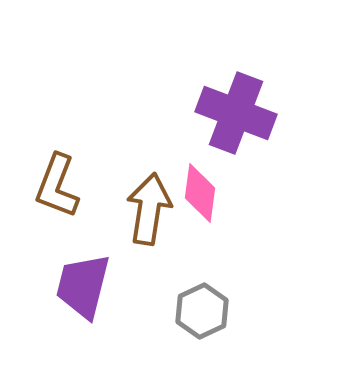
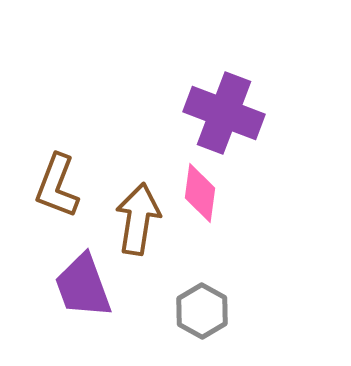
purple cross: moved 12 px left
brown arrow: moved 11 px left, 10 px down
purple trapezoid: rotated 34 degrees counterclockwise
gray hexagon: rotated 6 degrees counterclockwise
